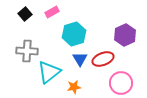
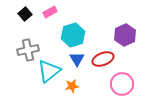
pink rectangle: moved 2 px left
cyan hexagon: moved 1 px left, 1 px down
gray cross: moved 1 px right, 1 px up; rotated 15 degrees counterclockwise
blue triangle: moved 3 px left
cyan triangle: moved 1 px up
pink circle: moved 1 px right, 1 px down
orange star: moved 2 px left, 1 px up
